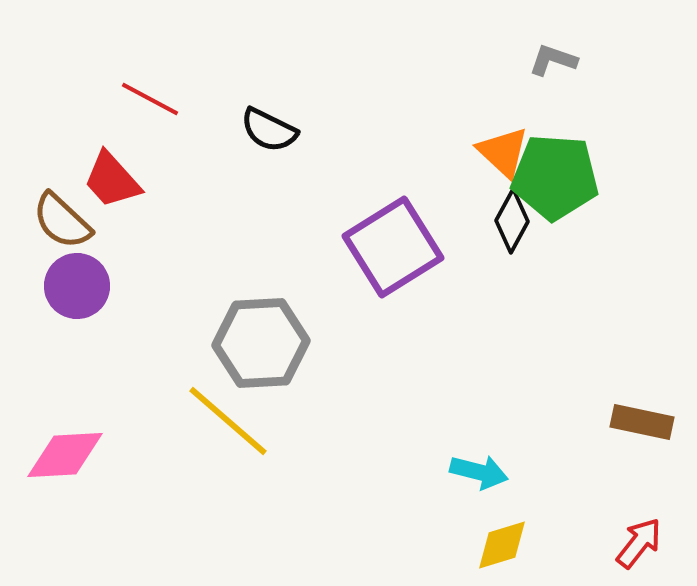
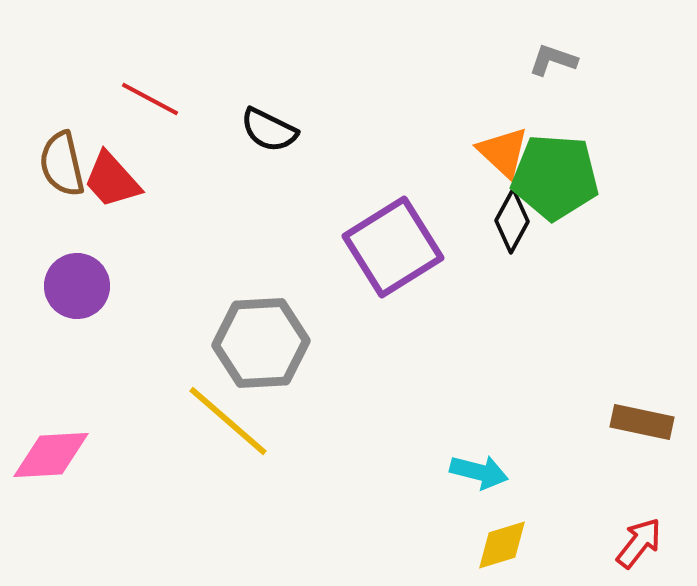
brown semicircle: moved 57 px up; rotated 34 degrees clockwise
pink diamond: moved 14 px left
